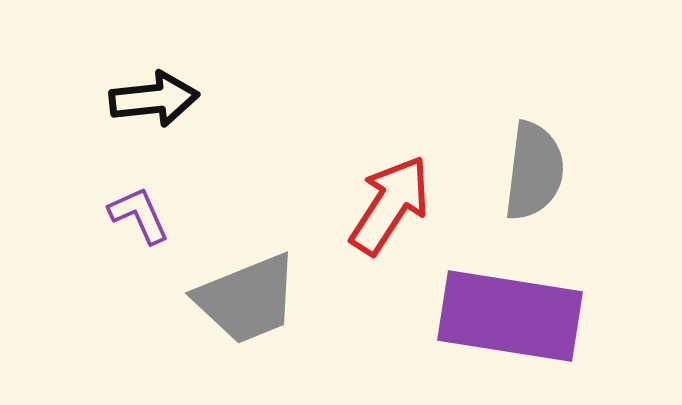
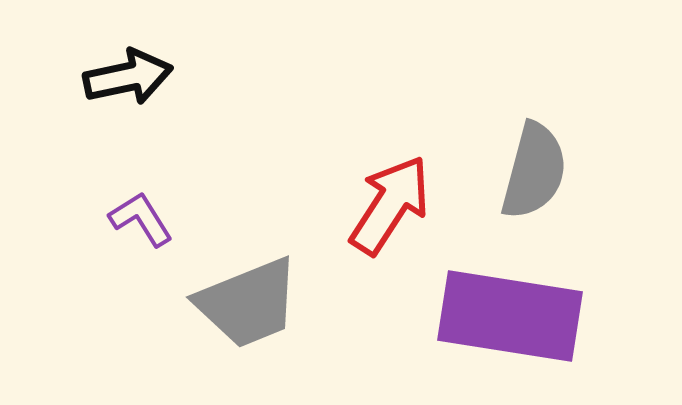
black arrow: moved 26 px left, 22 px up; rotated 6 degrees counterclockwise
gray semicircle: rotated 8 degrees clockwise
purple L-shape: moved 2 px right, 4 px down; rotated 8 degrees counterclockwise
gray trapezoid: moved 1 px right, 4 px down
